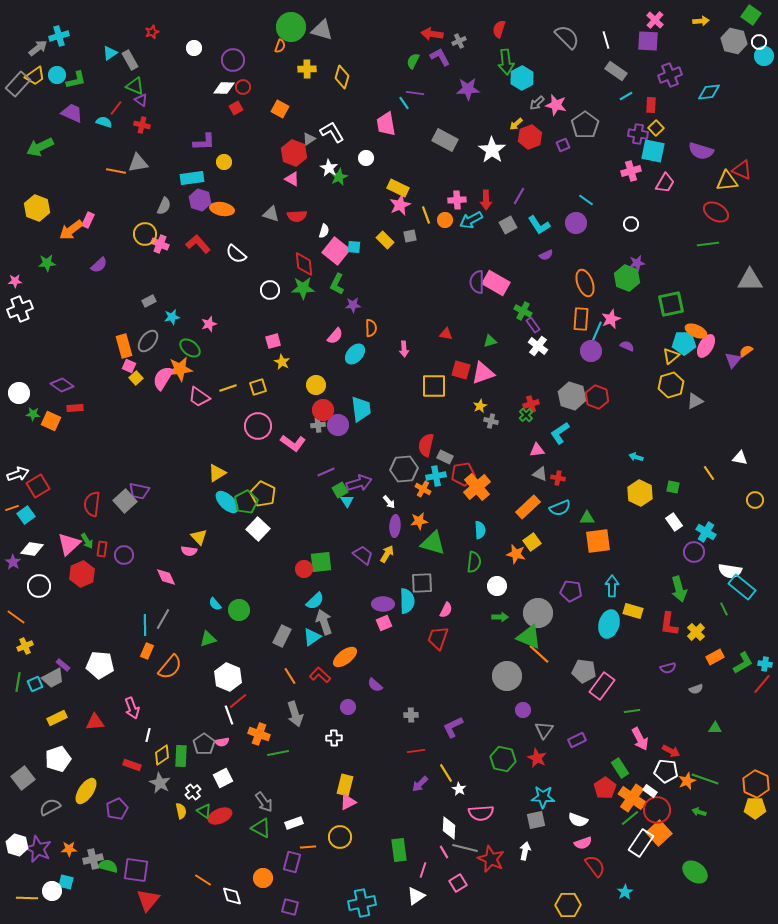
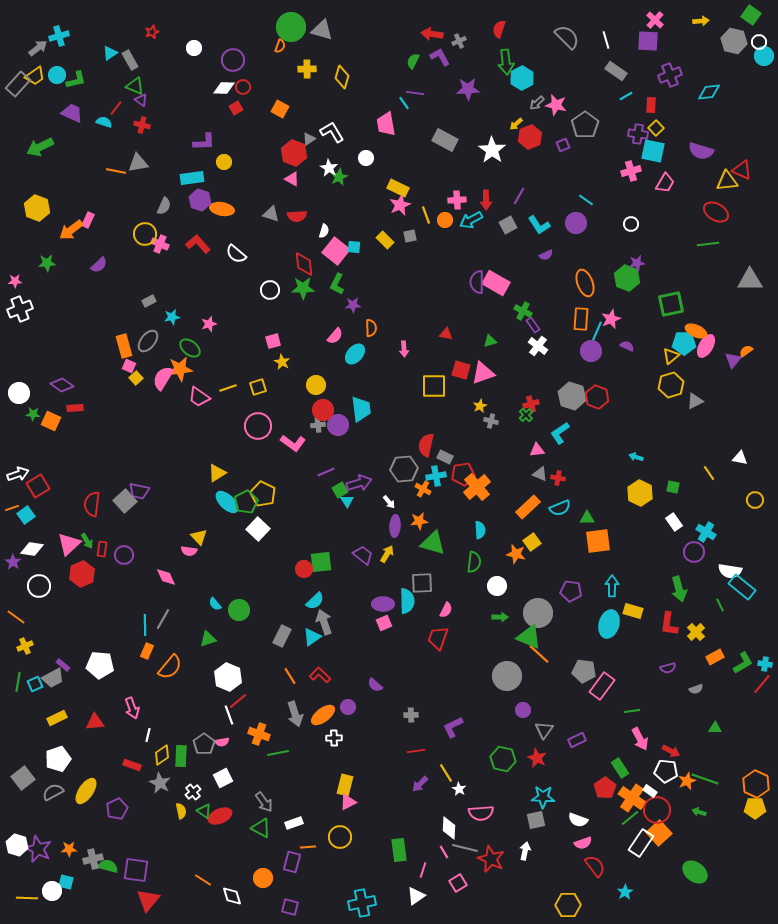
green line at (724, 609): moved 4 px left, 4 px up
orange ellipse at (345, 657): moved 22 px left, 58 px down
gray semicircle at (50, 807): moved 3 px right, 15 px up
